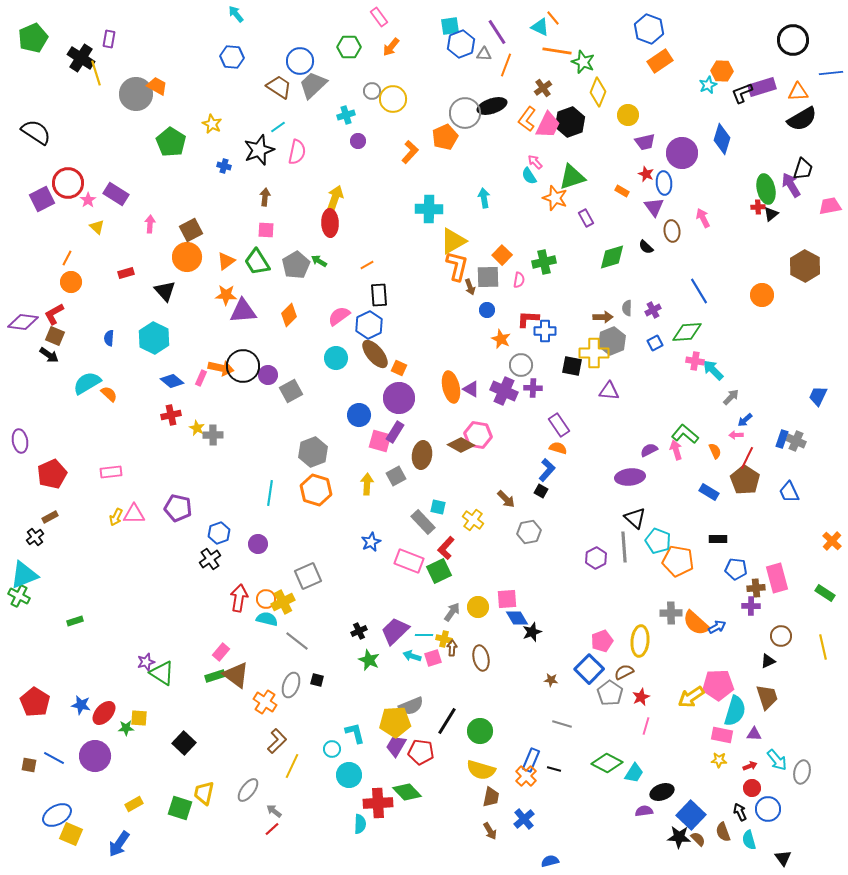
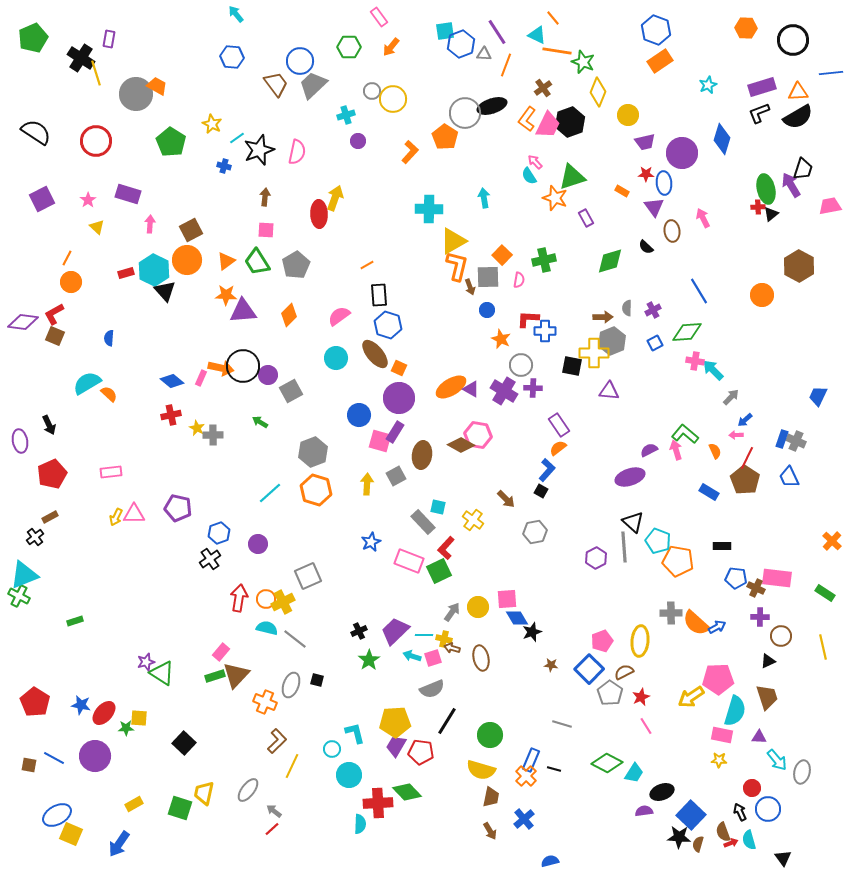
cyan square at (450, 26): moved 5 px left, 5 px down
cyan triangle at (540, 27): moved 3 px left, 8 px down
blue hexagon at (649, 29): moved 7 px right, 1 px down
orange hexagon at (722, 71): moved 24 px right, 43 px up
brown trapezoid at (279, 87): moved 3 px left, 3 px up; rotated 20 degrees clockwise
black L-shape at (742, 93): moved 17 px right, 20 px down
black semicircle at (802, 119): moved 4 px left, 2 px up
cyan line at (278, 127): moved 41 px left, 11 px down
orange pentagon at (445, 137): rotated 15 degrees counterclockwise
red star at (646, 174): rotated 21 degrees counterclockwise
red circle at (68, 183): moved 28 px right, 42 px up
purple rectangle at (116, 194): moved 12 px right; rotated 15 degrees counterclockwise
red ellipse at (330, 223): moved 11 px left, 9 px up
orange circle at (187, 257): moved 3 px down
green diamond at (612, 257): moved 2 px left, 4 px down
green arrow at (319, 261): moved 59 px left, 161 px down
green cross at (544, 262): moved 2 px up
brown hexagon at (805, 266): moved 6 px left
blue hexagon at (369, 325): moved 19 px right; rotated 16 degrees counterclockwise
cyan hexagon at (154, 338): moved 68 px up
black arrow at (49, 355): moved 70 px down; rotated 30 degrees clockwise
orange ellipse at (451, 387): rotated 72 degrees clockwise
purple cross at (504, 391): rotated 8 degrees clockwise
orange semicircle at (558, 448): rotated 54 degrees counterclockwise
purple ellipse at (630, 477): rotated 12 degrees counterclockwise
blue trapezoid at (789, 492): moved 15 px up
cyan line at (270, 493): rotated 40 degrees clockwise
black triangle at (635, 518): moved 2 px left, 4 px down
gray hexagon at (529, 532): moved 6 px right
black rectangle at (718, 539): moved 4 px right, 7 px down
blue pentagon at (736, 569): moved 9 px down
pink rectangle at (777, 578): rotated 68 degrees counterclockwise
brown cross at (756, 588): rotated 30 degrees clockwise
purple cross at (751, 606): moved 9 px right, 11 px down
cyan semicircle at (267, 619): moved 9 px down
gray line at (297, 641): moved 2 px left, 2 px up
brown arrow at (452, 648): rotated 77 degrees counterclockwise
green star at (369, 660): rotated 15 degrees clockwise
brown triangle at (236, 675): rotated 36 degrees clockwise
brown star at (551, 680): moved 15 px up
pink pentagon at (718, 685): moved 6 px up
orange cross at (265, 702): rotated 10 degrees counterclockwise
gray semicircle at (411, 706): moved 21 px right, 17 px up
pink line at (646, 726): rotated 48 degrees counterclockwise
green circle at (480, 731): moved 10 px right, 4 px down
purple triangle at (754, 734): moved 5 px right, 3 px down
red arrow at (750, 766): moved 19 px left, 77 px down
brown semicircle at (698, 839): moved 5 px down; rotated 119 degrees counterclockwise
